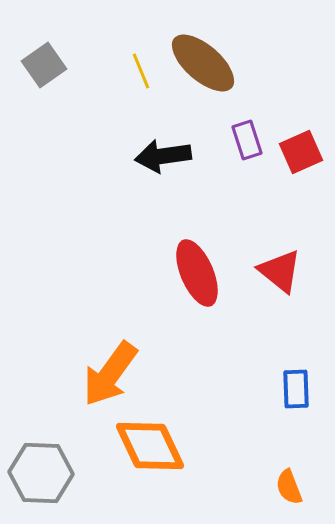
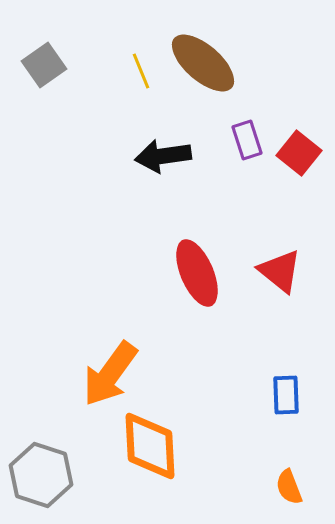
red square: moved 2 px left, 1 px down; rotated 27 degrees counterclockwise
blue rectangle: moved 10 px left, 6 px down
orange diamond: rotated 22 degrees clockwise
gray hexagon: moved 2 px down; rotated 16 degrees clockwise
